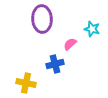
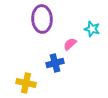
blue cross: moved 1 px up
